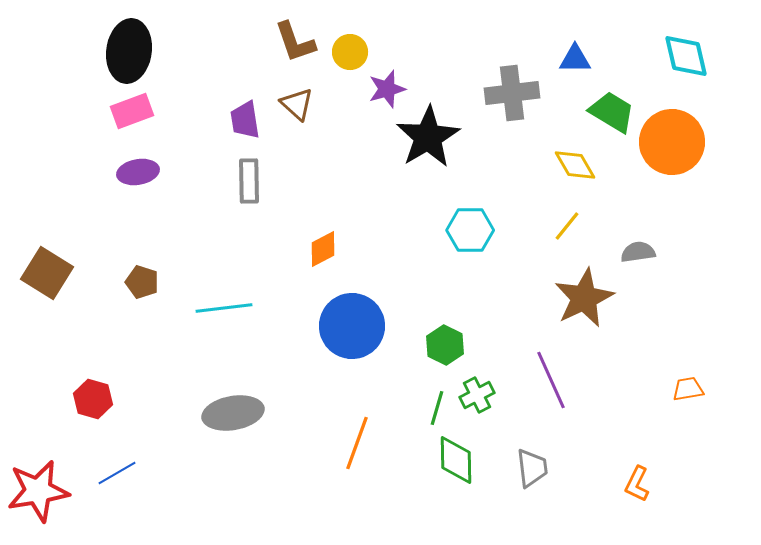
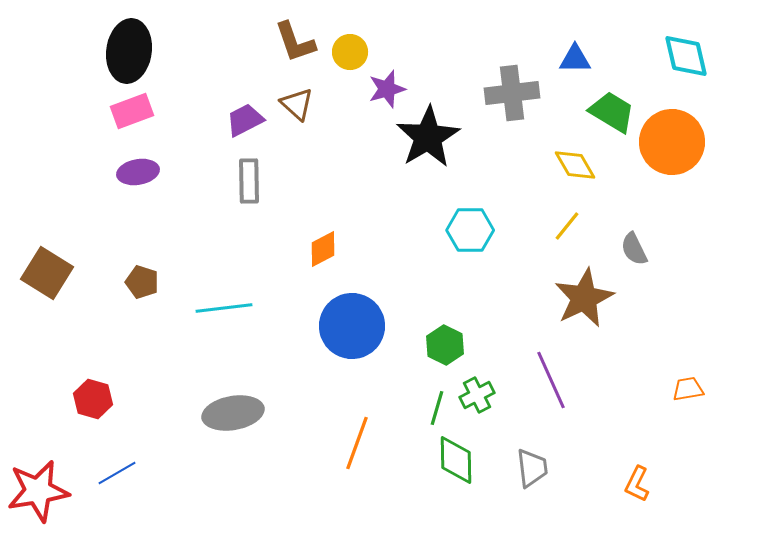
purple trapezoid: rotated 72 degrees clockwise
gray semicircle: moved 4 px left, 3 px up; rotated 108 degrees counterclockwise
